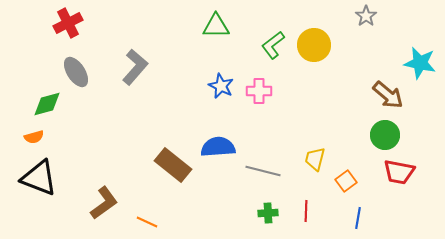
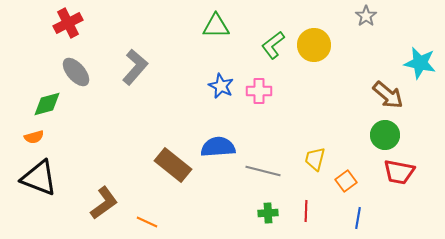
gray ellipse: rotated 8 degrees counterclockwise
